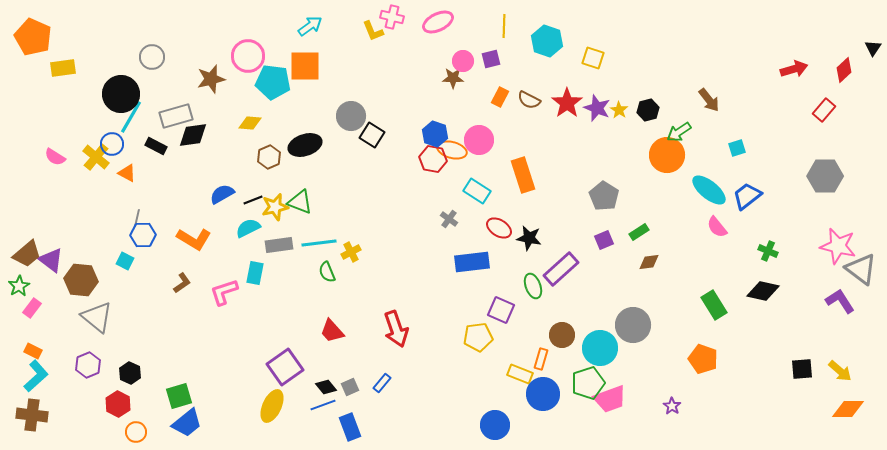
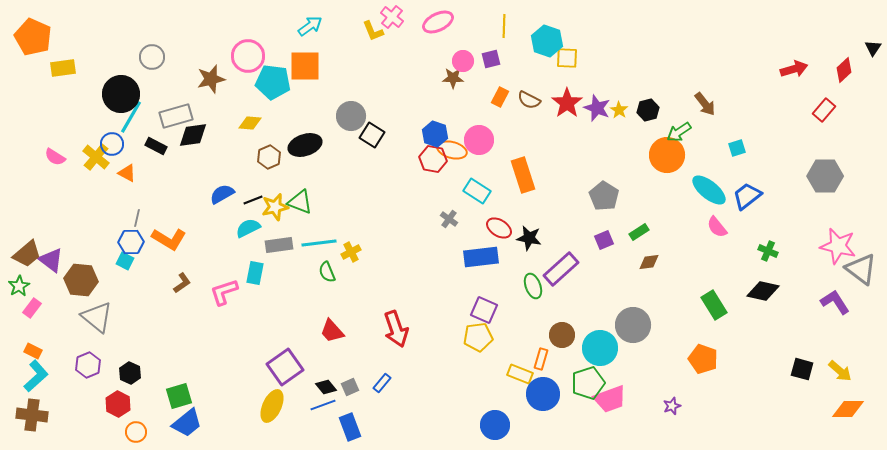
pink cross at (392, 17): rotated 25 degrees clockwise
yellow square at (593, 58): moved 26 px left; rotated 15 degrees counterclockwise
brown arrow at (709, 100): moved 4 px left, 4 px down
blue hexagon at (143, 235): moved 12 px left, 7 px down
orange L-shape at (194, 239): moved 25 px left
blue rectangle at (472, 262): moved 9 px right, 5 px up
purple L-shape at (840, 301): moved 5 px left, 1 px down
purple square at (501, 310): moved 17 px left
black square at (802, 369): rotated 20 degrees clockwise
purple star at (672, 406): rotated 18 degrees clockwise
